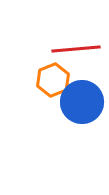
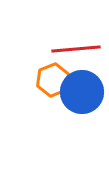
blue circle: moved 10 px up
